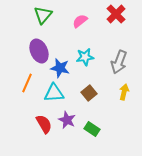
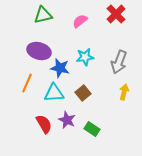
green triangle: rotated 36 degrees clockwise
purple ellipse: rotated 50 degrees counterclockwise
brown square: moved 6 px left
